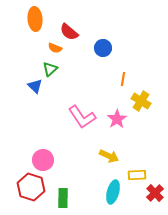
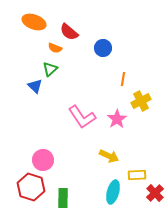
orange ellipse: moved 1 px left, 3 px down; rotated 65 degrees counterclockwise
yellow cross: rotated 30 degrees clockwise
